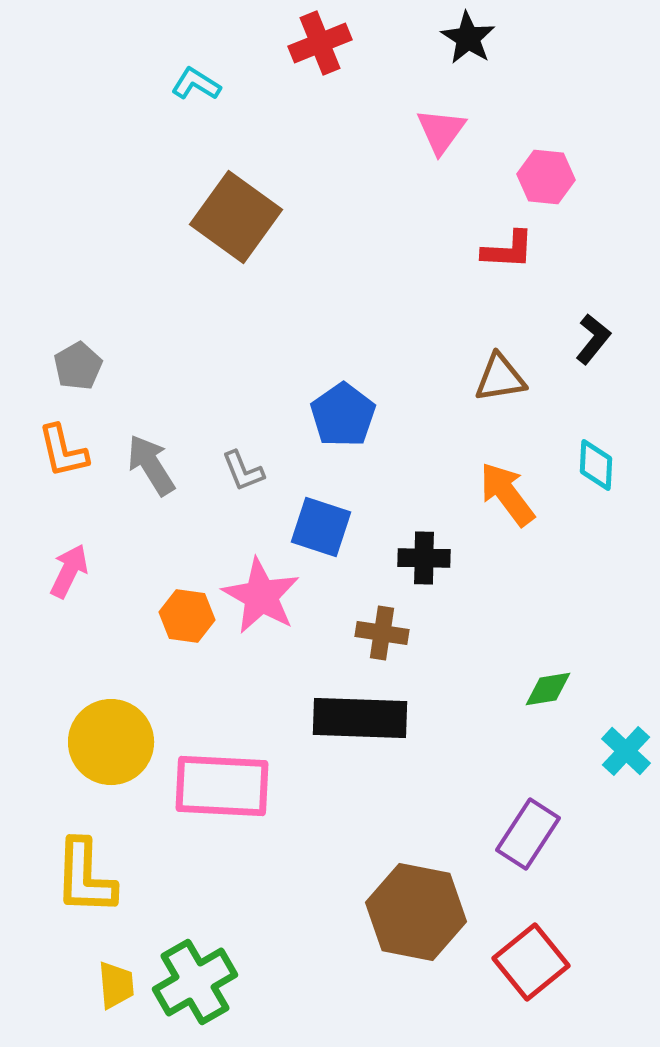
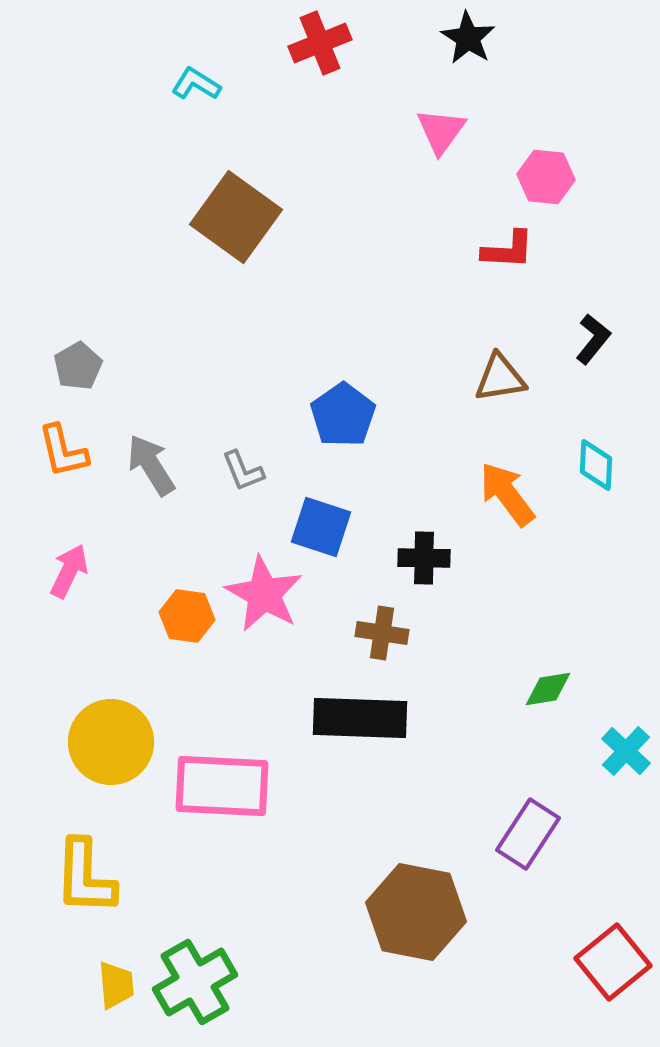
pink star: moved 3 px right, 2 px up
red square: moved 82 px right
